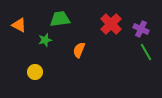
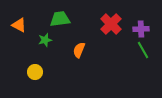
purple cross: rotated 28 degrees counterclockwise
green line: moved 3 px left, 2 px up
